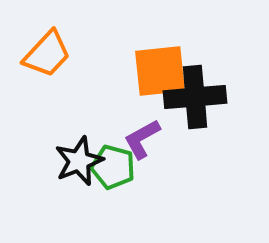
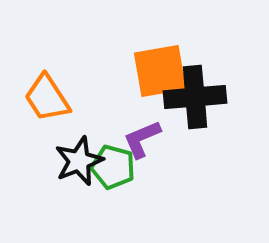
orange trapezoid: moved 44 px down; rotated 104 degrees clockwise
orange square: rotated 4 degrees counterclockwise
purple L-shape: rotated 6 degrees clockwise
